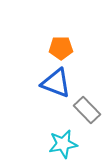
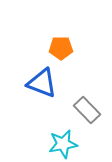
blue triangle: moved 14 px left
